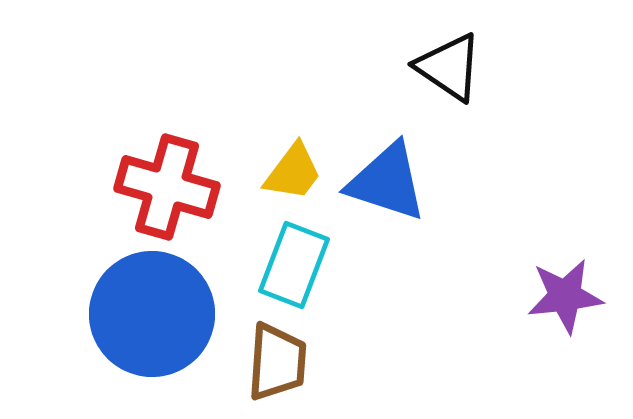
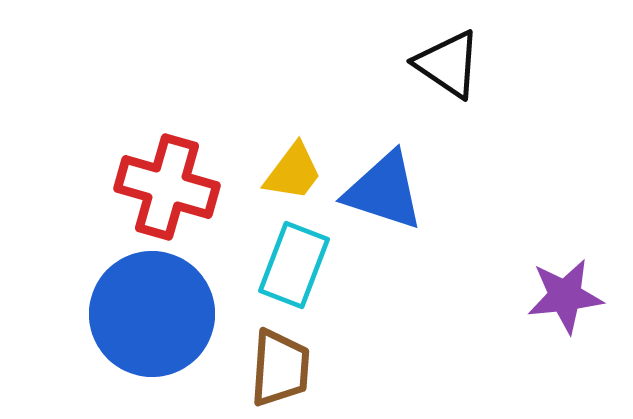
black triangle: moved 1 px left, 3 px up
blue triangle: moved 3 px left, 9 px down
brown trapezoid: moved 3 px right, 6 px down
